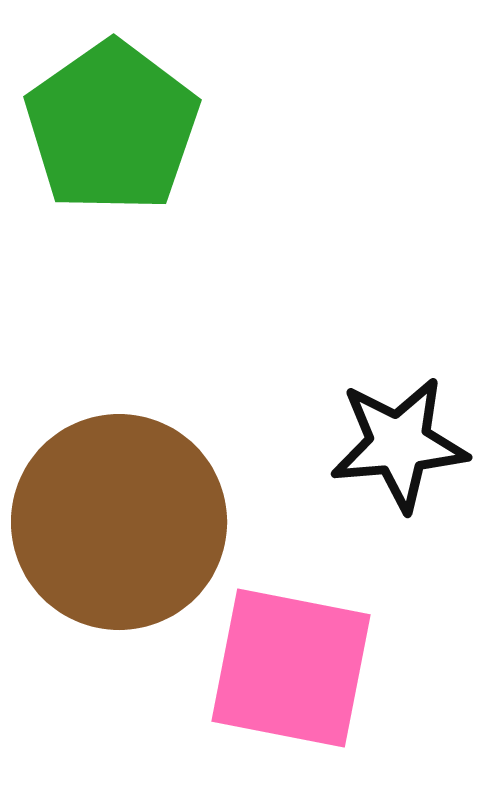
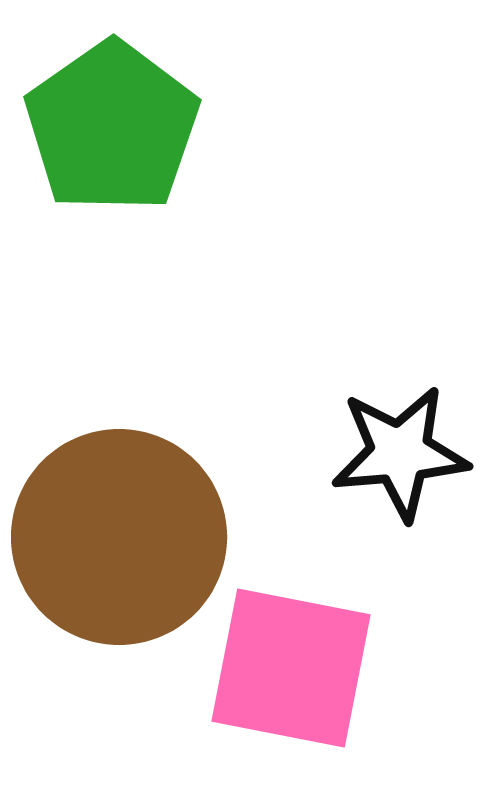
black star: moved 1 px right, 9 px down
brown circle: moved 15 px down
